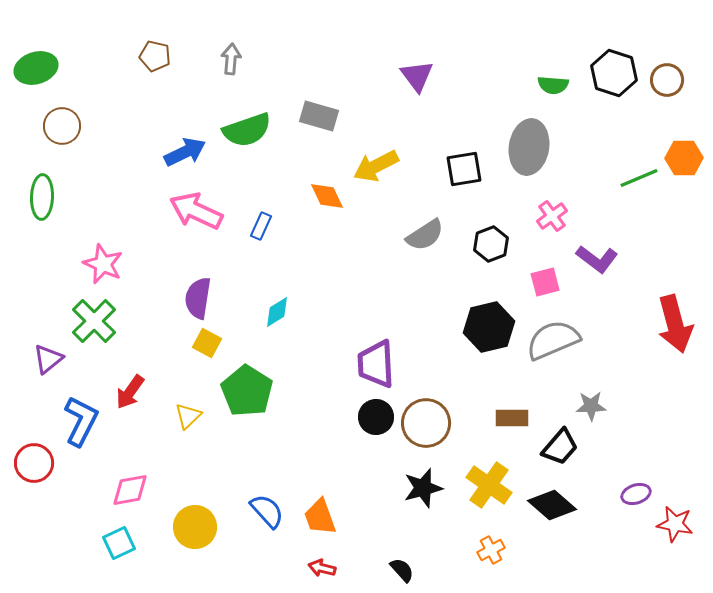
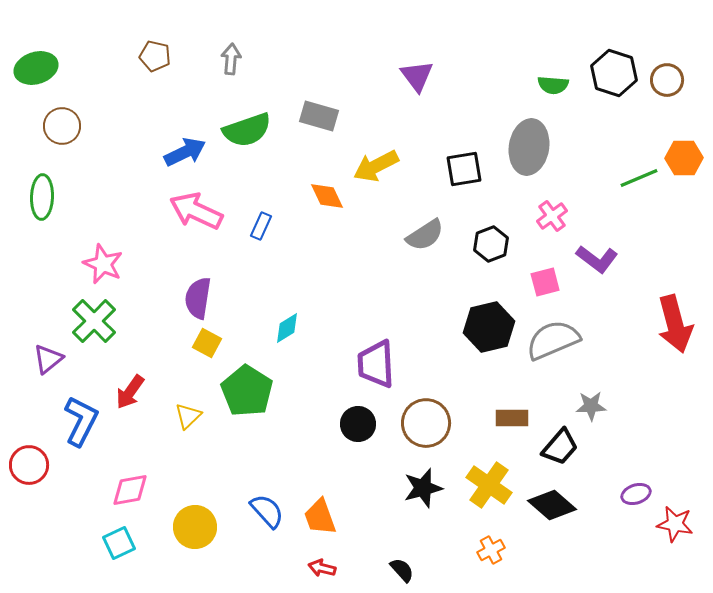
cyan diamond at (277, 312): moved 10 px right, 16 px down
black circle at (376, 417): moved 18 px left, 7 px down
red circle at (34, 463): moved 5 px left, 2 px down
